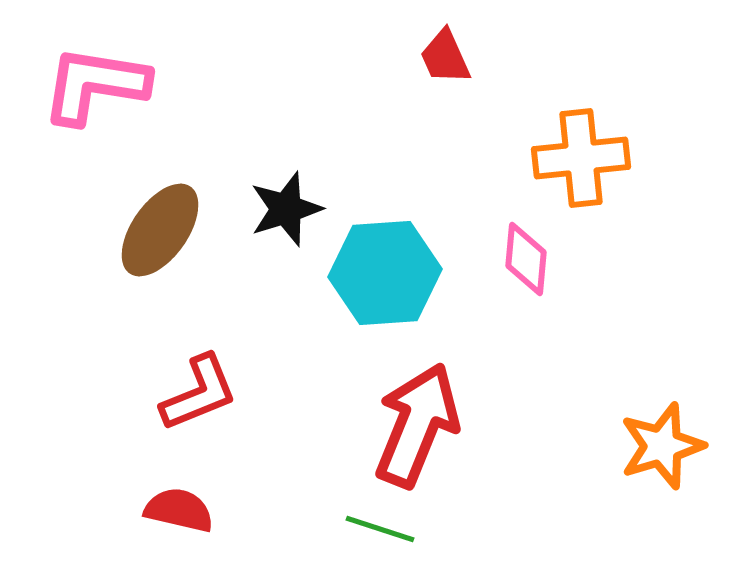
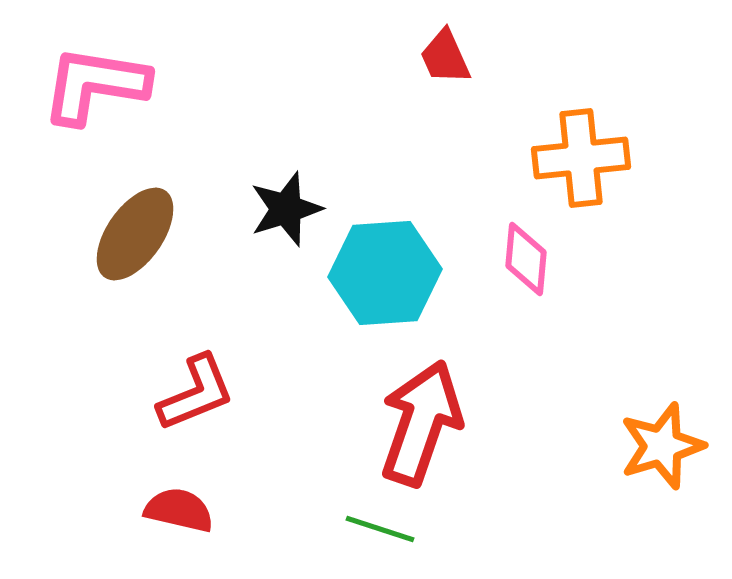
brown ellipse: moved 25 px left, 4 px down
red L-shape: moved 3 px left
red arrow: moved 4 px right, 2 px up; rotated 3 degrees counterclockwise
